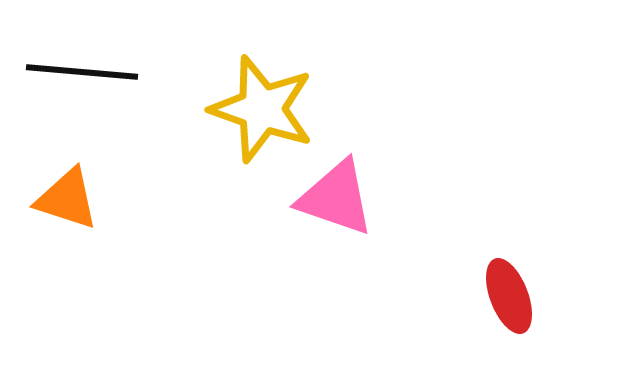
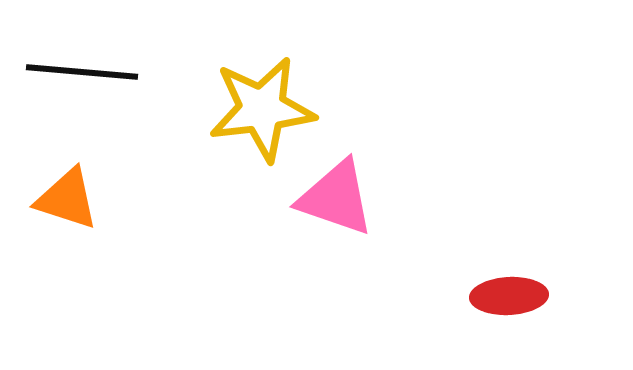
yellow star: rotated 26 degrees counterclockwise
red ellipse: rotated 72 degrees counterclockwise
